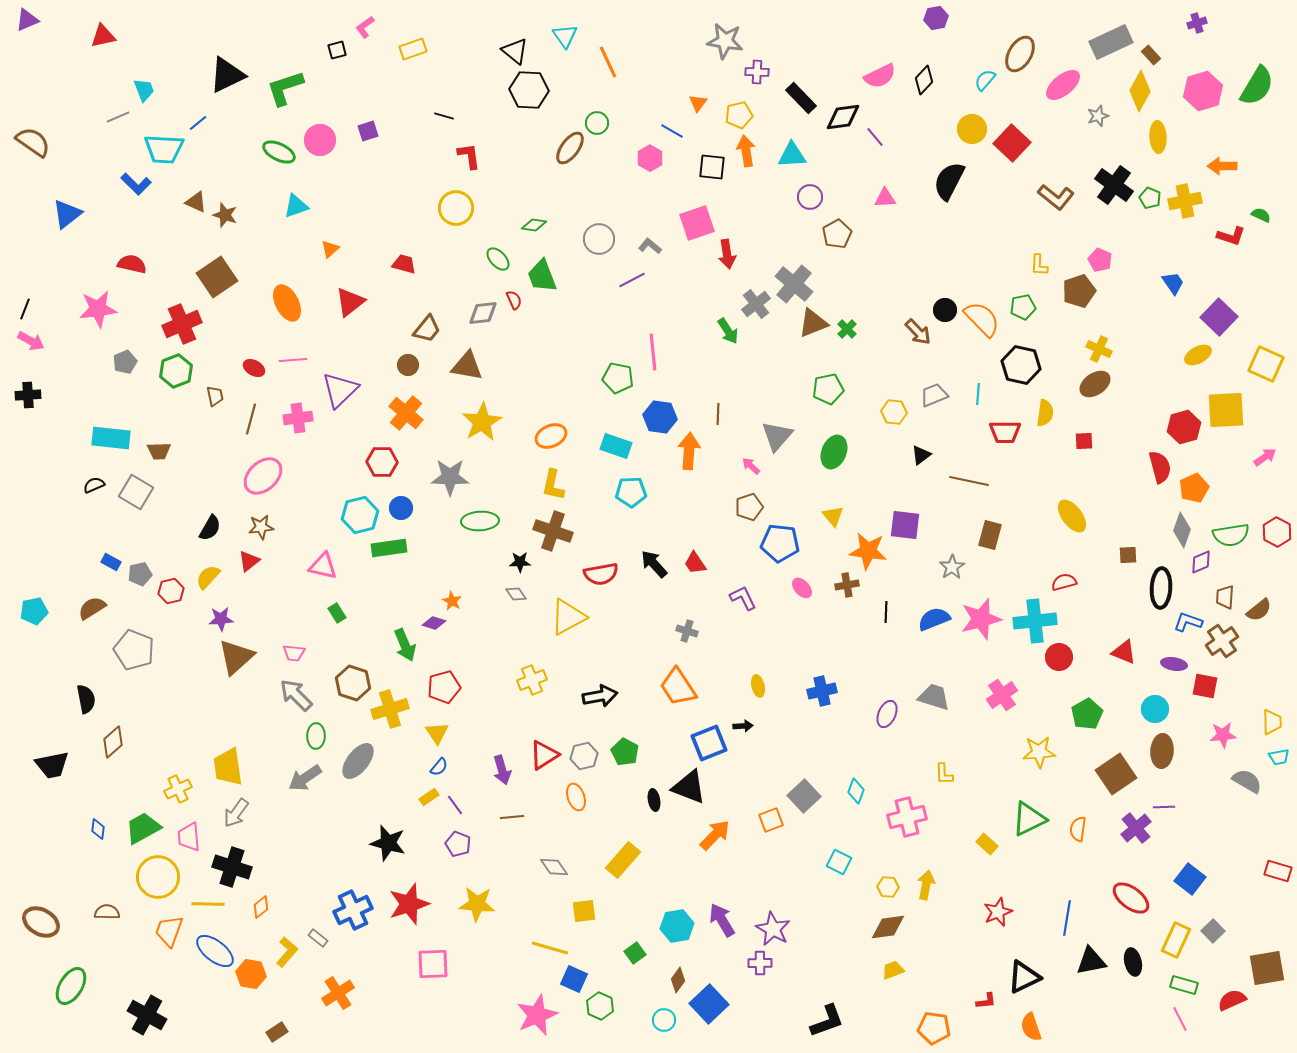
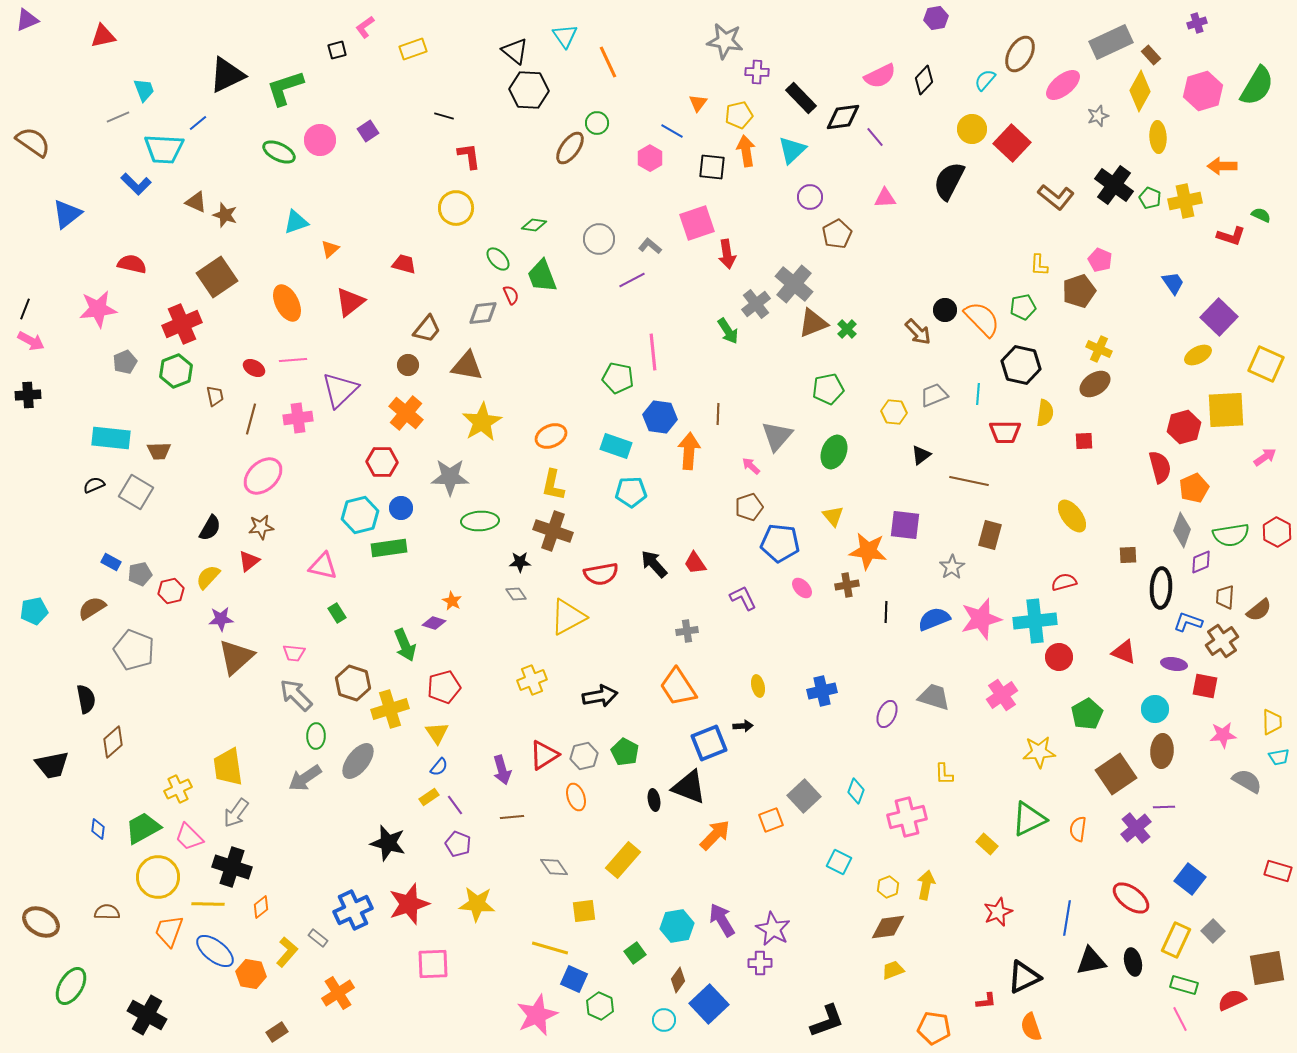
purple square at (368, 131): rotated 15 degrees counterclockwise
cyan triangle at (792, 155): moved 5 px up; rotated 40 degrees counterclockwise
cyan triangle at (296, 206): moved 16 px down
red semicircle at (514, 300): moved 3 px left, 5 px up
gray cross at (687, 631): rotated 25 degrees counterclockwise
pink trapezoid at (189, 837): rotated 40 degrees counterclockwise
yellow hexagon at (888, 887): rotated 25 degrees counterclockwise
